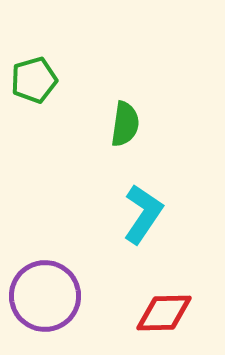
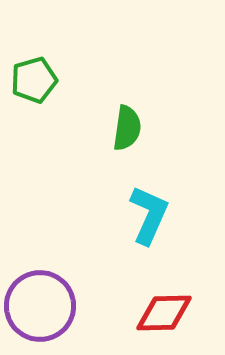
green semicircle: moved 2 px right, 4 px down
cyan L-shape: moved 6 px right, 1 px down; rotated 10 degrees counterclockwise
purple circle: moved 5 px left, 10 px down
